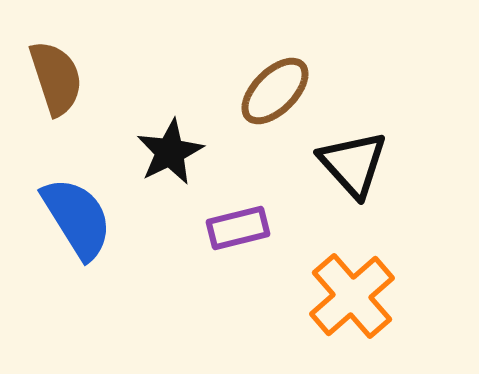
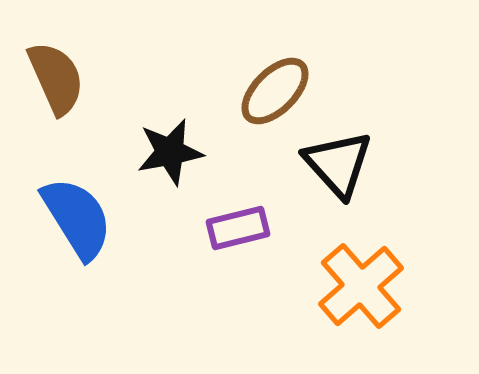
brown semicircle: rotated 6 degrees counterclockwise
black star: rotated 16 degrees clockwise
black triangle: moved 15 px left
orange cross: moved 9 px right, 10 px up
